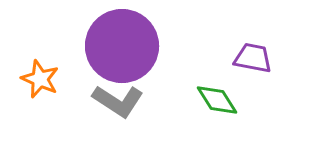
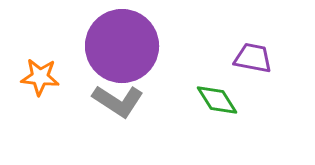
orange star: moved 2 px up; rotated 18 degrees counterclockwise
